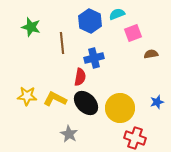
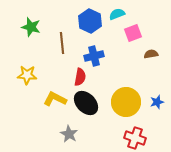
blue cross: moved 2 px up
yellow star: moved 21 px up
yellow circle: moved 6 px right, 6 px up
